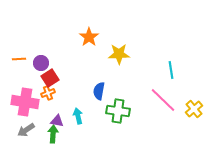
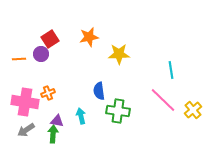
orange star: rotated 24 degrees clockwise
purple circle: moved 9 px up
red square: moved 39 px up
blue semicircle: rotated 18 degrees counterclockwise
yellow cross: moved 1 px left, 1 px down
cyan arrow: moved 3 px right
